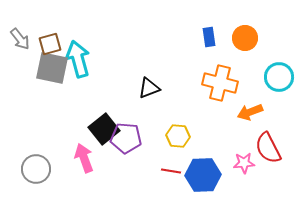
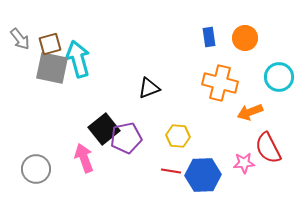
purple pentagon: rotated 16 degrees counterclockwise
